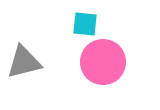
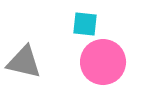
gray triangle: rotated 27 degrees clockwise
